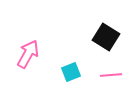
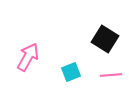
black square: moved 1 px left, 2 px down
pink arrow: moved 3 px down
